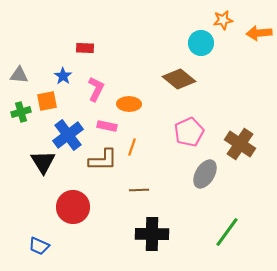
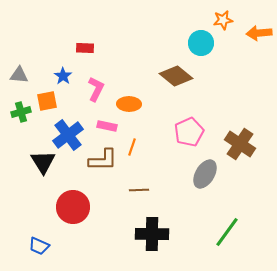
brown diamond: moved 3 px left, 3 px up
